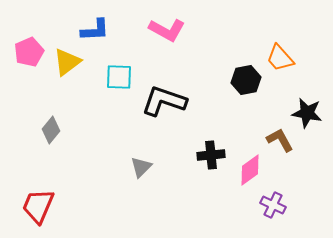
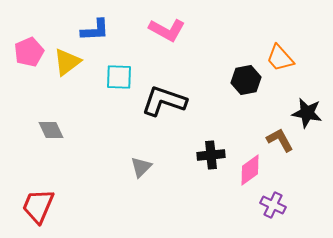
gray diamond: rotated 64 degrees counterclockwise
